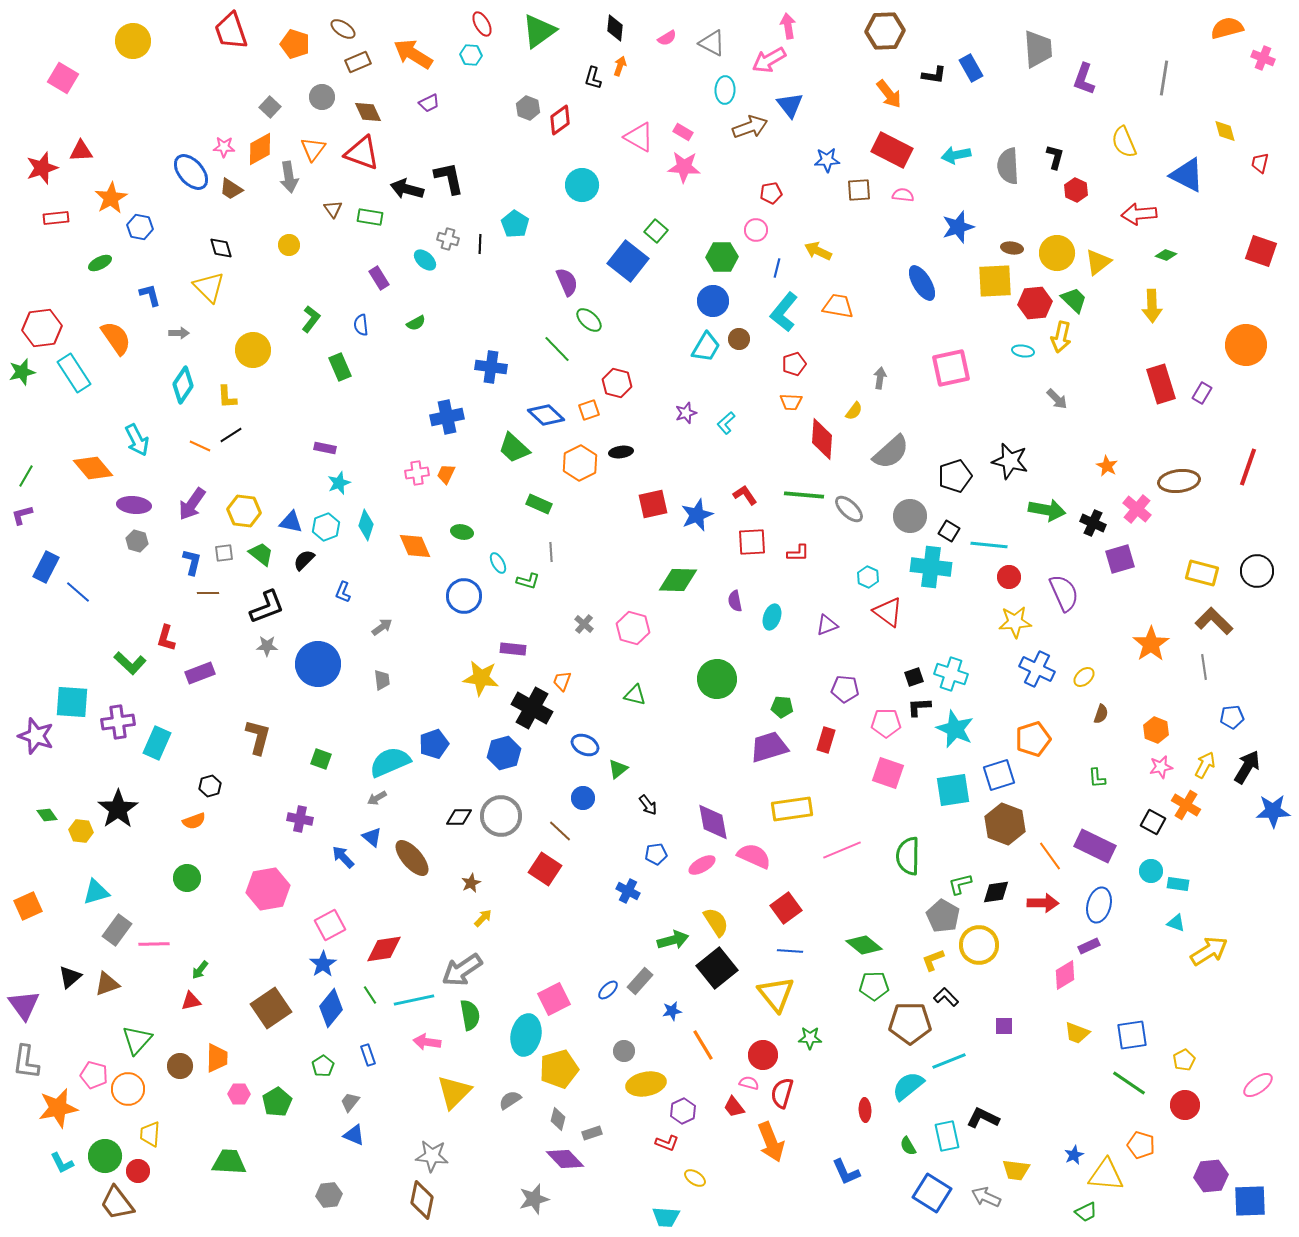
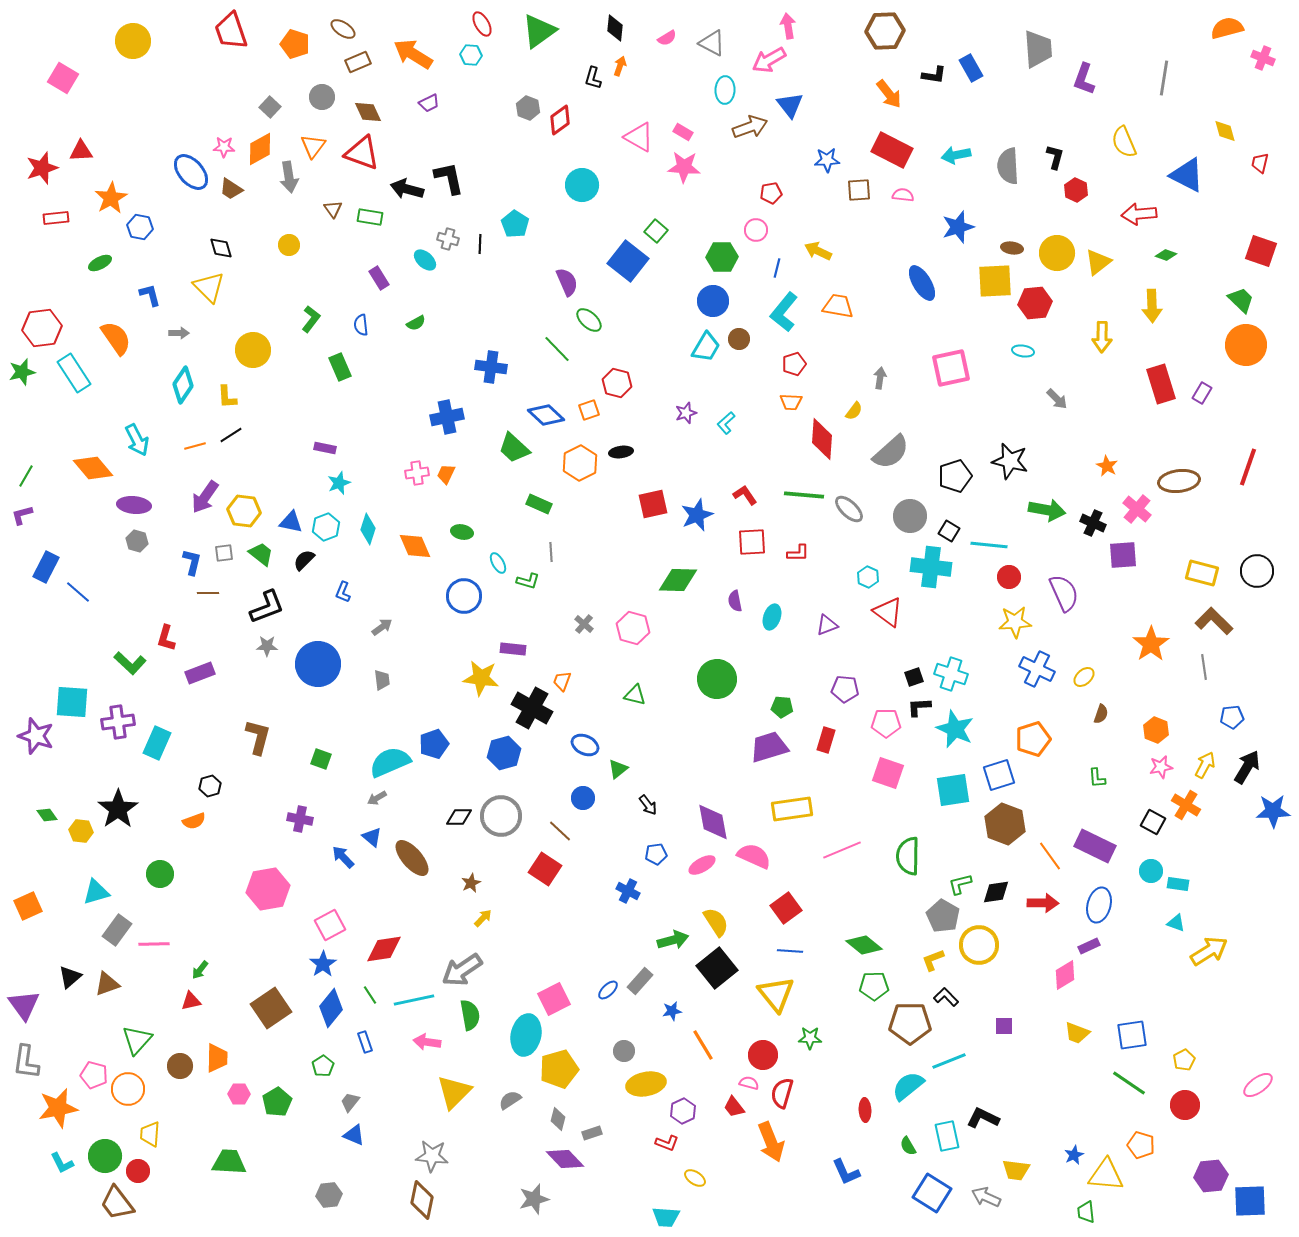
orange triangle at (313, 149): moved 3 px up
green trapezoid at (1074, 300): moved 167 px right
yellow arrow at (1061, 337): moved 41 px right; rotated 12 degrees counterclockwise
orange line at (200, 446): moved 5 px left; rotated 40 degrees counterclockwise
purple arrow at (192, 504): moved 13 px right, 7 px up
cyan diamond at (366, 525): moved 2 px right, 4 px down
purple square at (1120, 559): moved 3 px right, 4 px up; rotated 12 degrees clockwise
green circle at (187, 878): moved 27 px left, 4 px up
blue rectangle at (368, 1055): moved 3 px left, 13 px up
green trapezoid at (1086, 1212): rotated 110 degrees clockwise
